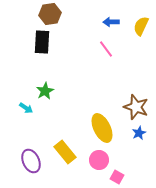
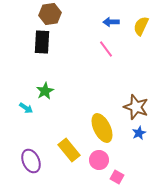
yellow rectangle: moved 4 px right, 2 px up
